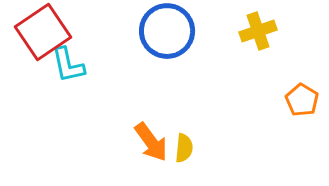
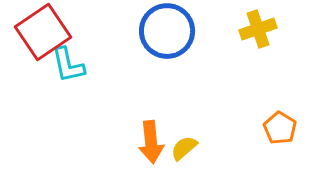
yellow cross: moved 2 px up
orange pentagon: moved 22 px left, 28 px down
orange arrow: rotated 30 degrees clockwise
yellow semicircle: rotated 136 degrees counterclockwise
